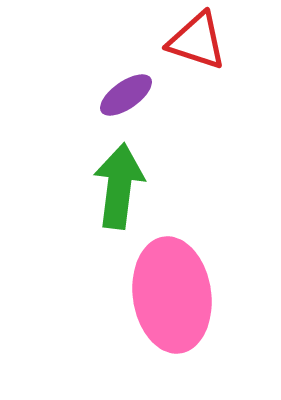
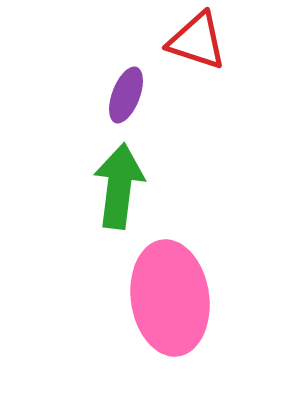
purple ellipse: rotated 34 degrees counterclockwise
pink ellipse: moved 2 px left, 3 px down
